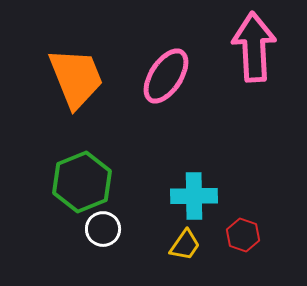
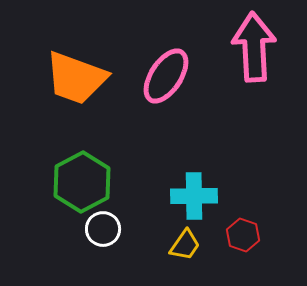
orange trapezoid: rotated 132 degrees clockwise
green hexagon: rotated 6 degrees counterclockwise
